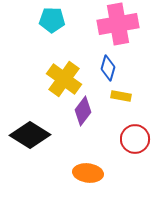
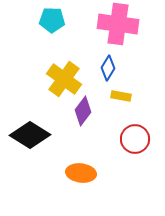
pink cross: rotated 18 degrees clockwise
blue diamond: rotated 15 degrees clockwise
orange ellipse: moved 7 px left
